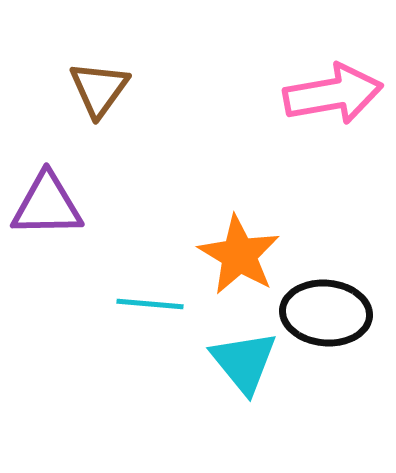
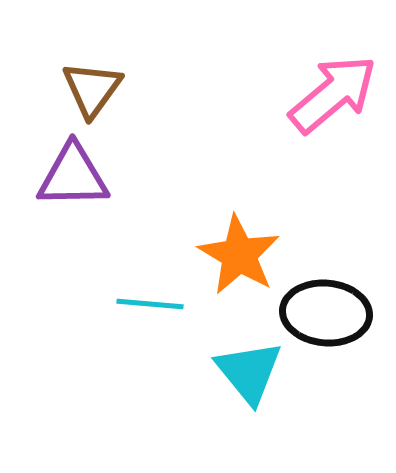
brown triangle: moved 7 px left
pink arrow: rotated 30 degrees counterclockwise
purple triangle: moved 26 px right, 29 px up
cyan triangle: moved 5 px right, 10 px down
